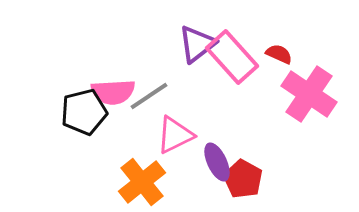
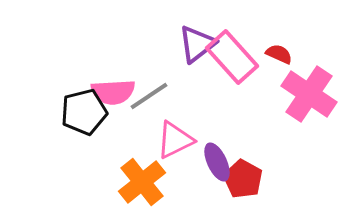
pink triangle: moved 5 px down
